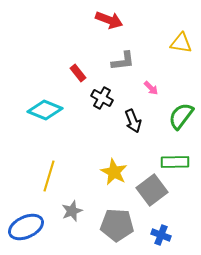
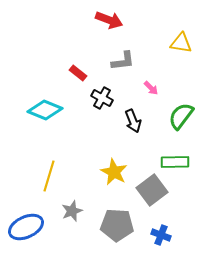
red rectangle: rotated 12 degrees counterclockwise
